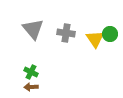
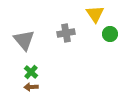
gray triangle: moved 9 px left, 11 px down
gray cross: rotated 18 degrees counterclockwise
yellow triangle: moved 25 px up
green cross: rotated 16 degrees clockwise
